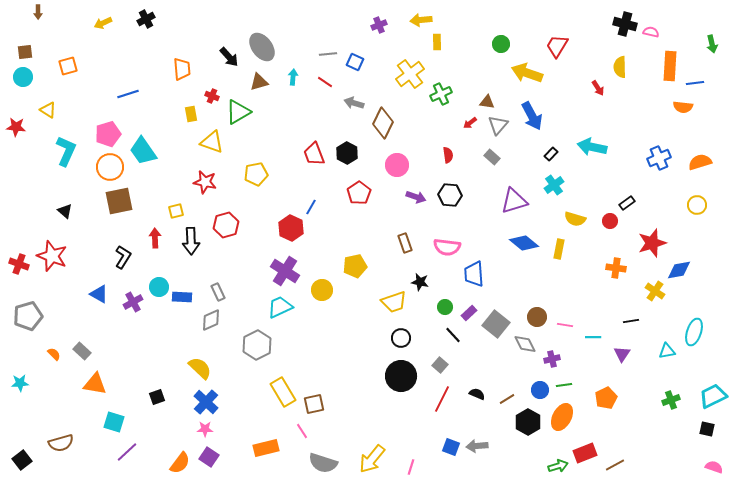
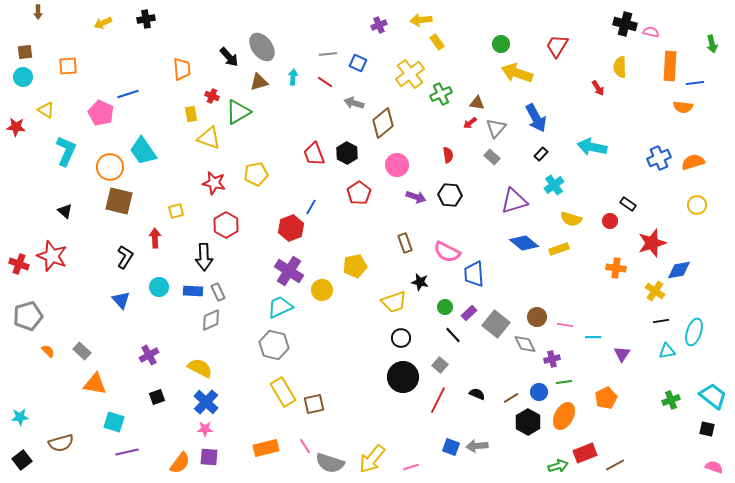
black cross at (146, 19): rotated 18 degrees clockwise
yellow rectangle at (437, 42): rotated 35 degrees counterclockwise
blue square at (355, 62): moved 3 px right, 1 px down
orange square at (68, 66): rotated 12 degrees clockwise
yellow arrow at (527, 73): moved 10 px left
brown triangle at (487, 102): moved 10 px left, 1 px down
yellow triangle at (48, 110): moved 2 px left
blue arrow at (532, 116): moved 4 px right, 2 px down
brown diamond at (383, 123): rotated 24 degrees clockwise
gray triangle at (498, 125): moved 2 px left, 3 px down
pink pentagon at (108, 134): moved 7 px left, 21 px up; rotated 30 degrees counterclockwise
yellow triangle at (212, 142): moved 3 px left, 4 px up
black rectangle at (551, 154): moved 10 px left
orange semicircle at (700, 162): moved 7 px left
red star at (205, 182): moved 9 px right, 1 px down
brown square at (119, 201): rotated 24 degrees clockwise
black rectangle at (627, 203): moved 1 px right, 1 px down; rotated 70 degrees clockwise
yellow semicircle at (575, 219): moved 4 px left
red hexagon at (226, 225): rotated 15 degrees counterclockwise
red hexagon at (291, 228): rotated 15 degrees clockwise
black arrow at (191, 241): moved 13 px right, 16 px down
pink semicircle at (447, 247): moved 5 px down; rotated 20 degrees clockwise
yellow rectangle at (559, 249): rotated 60 degrees clockwise
black L-shape at (123, 257): moved 2 px right
purple cross at (285, 271): moved 4 px right
blue triangle at (99, 294): moved 22 px right, 6 px down; rotated 18 degrees clockwise
blue rectangle at (182, 297): moved 11 px right, 6 px up
purple cross at (133, 302): moved 16 px right, 53 px down
black line at (631, 321): moved 30 px right
gray hexagon at (257, 345): moved 17 px right; rotated 20 degrees counterclockwise
orange semicircle at (54, 354): moved 6 px left, 3 px up
yellow semicircle at (200, 368): rotated 15 degrees counterclockwise
black circle at (401, 376): moved 2 px right, 1 px down
cyan star at (20, 383): moved 34 px down
green line at (564, 385): moved 3 px up
blue circle at (540, 390): moved 1 px left, 2 px down
cyan trapezoid at (713, 396): rotated 64 degrees clockwise
red line at (442, 399): moved 4 px left, 1 px down
brown line at (507, 399): moved 4 px right, 1 px up
orange ellipse at (562, 417): moved 2 px right, 1 px up
pink line at (302, 431): moved 3 px right, 15 px down
purple line at (127, 452): rotated 30 degrees clockwise
purple square at (209, 457): rotated 30 degrees counterclockwise
gray semicircle at (323, 463): moved 7 px right
pink line at (411, 467): rotated 56 degrees clockwise
